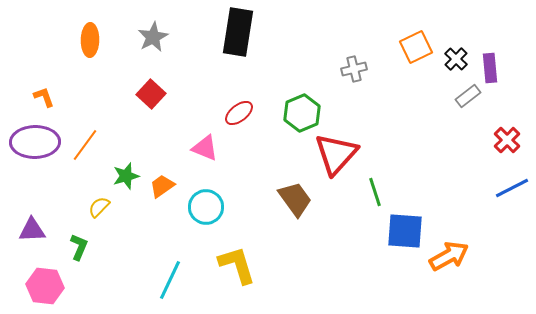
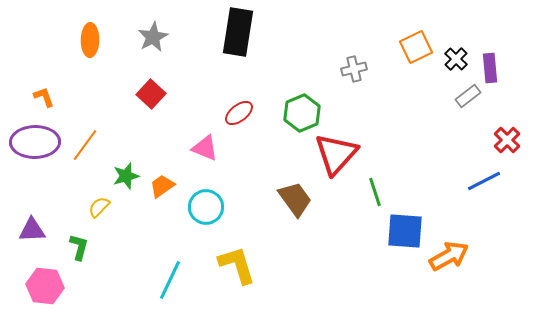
blue line: moved 28 px left, 7 px up
green L-shape: rotated 8 degrees counterclockwise
